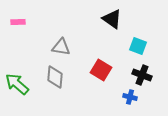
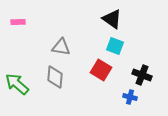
cyan square: moved 23 px left
